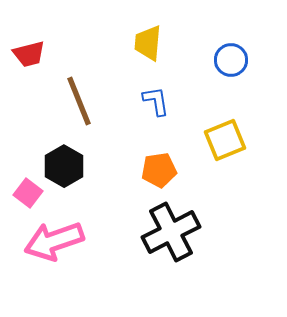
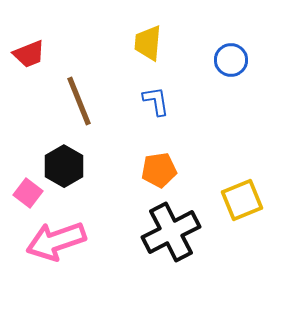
red trapezoid: rotated 8 degrees counterclockwise
yellow square: moved 17 px right, 60 px down
pink arrow: moved 2 px right
